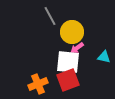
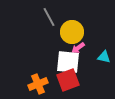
gray line: moved 1 px left, 1 px down
pink arrow: moved 1 px right
